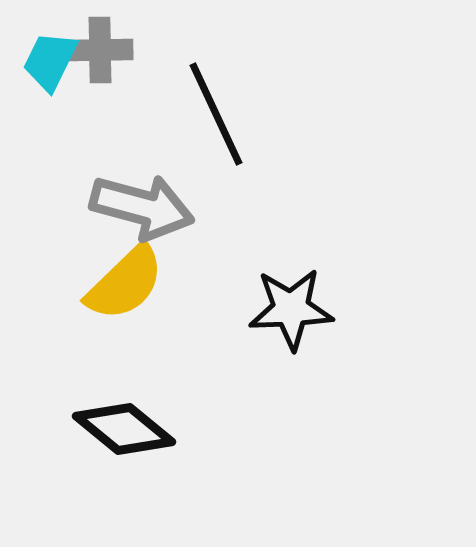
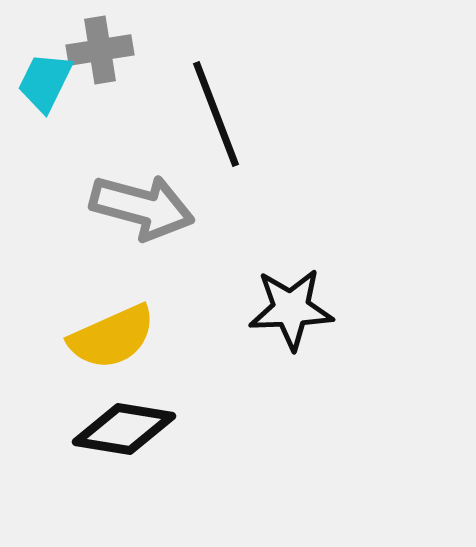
gray cross: rotated 8 degrees counterclockwise
cyan trapezoid: moved 5 px left, 21 px down
black line: rotated 4 degrees clockwise
yellow semicircle: moved 13 px left, 54 px down; rotated 20 degrees clockwise
black diamond: rotated 30 degrees counterclockwise
